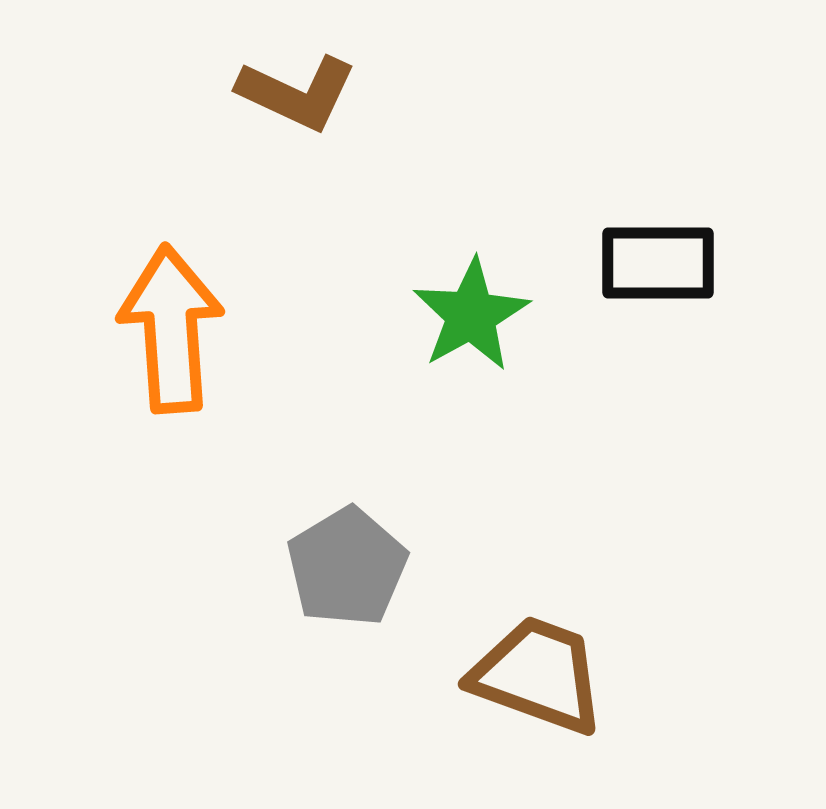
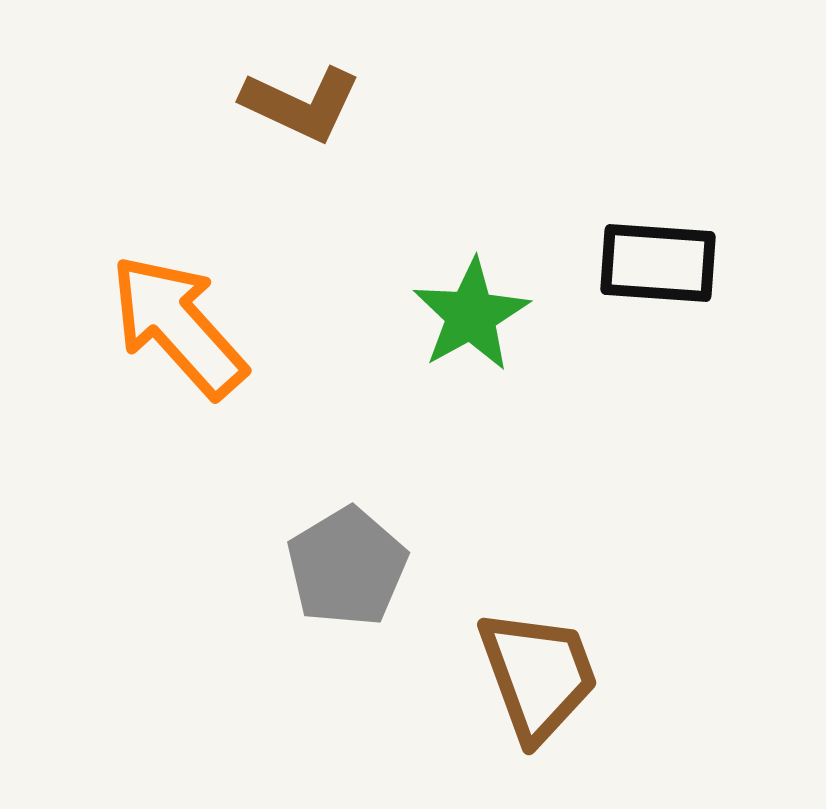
brown L-shape: moved 4 px right, 11 px down
black rectangle: rotated 4 degrees clockwise
orange arrow: moved 7 px right, 3 px up; rotated 38 degrees counterclockwise
brown trapezoid: rotated 50 degrees clockwise
